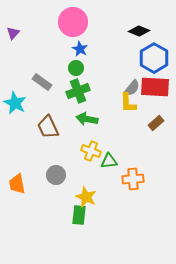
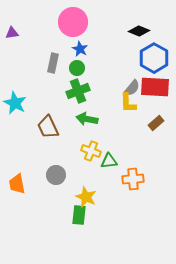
purple triangle: moved 1 px left; rotated 40 degrees clockwise
green circle: moved 1 px right
gray rectangle: moved 11 px right, 19 px up; rotated 66 degrees clockwise
